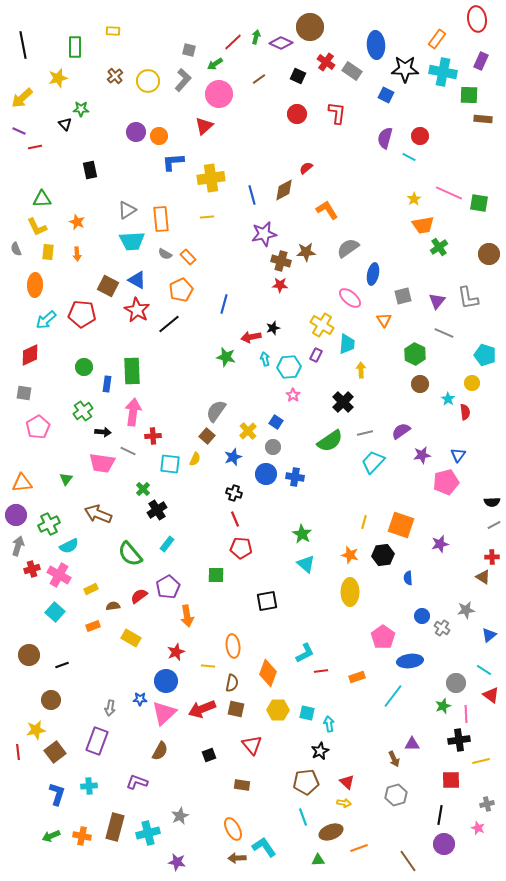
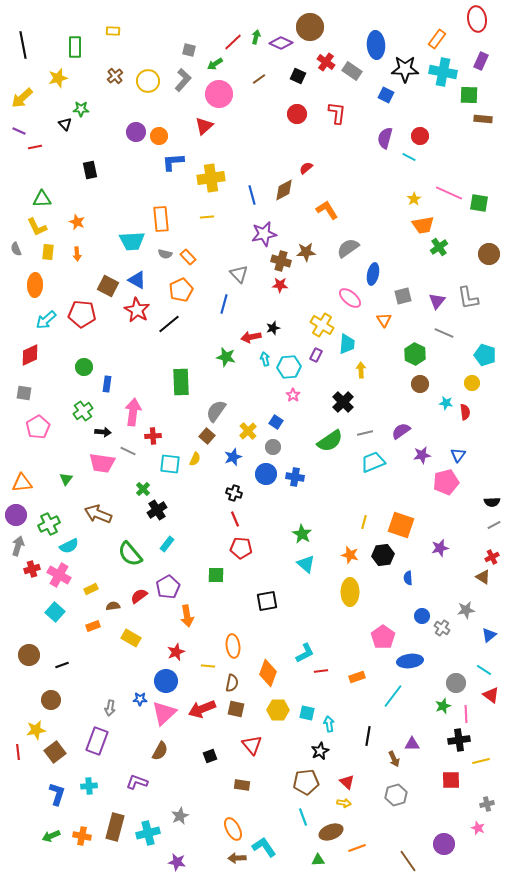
gray triangle at (127, 210): moved 112 px right, 64 px down; rotated 42 degrees counterclockwise
gray semicircle at (165, 254): rotated 16 degrees counterclockwise
green rectangle at (132, 371): moved 49 px right, 11 px down
cyan star at (448, 399): moved 2 px left, 4 px down; rotated 24 degrees counterclockwise
cyan trapezoid at (373, 462): rotated 25 degrees clockwise
purple star at (440, 544): moved 4 px down
red cross at (492, 557): rotated 24 degrees counterclockwise
black square at (209, 755): moved 1 px right, 1 px down
black line at (440, 815): moved 72 px left, 79 px up
orange line at (359, 848): moved 2 px left
